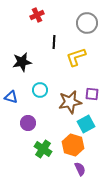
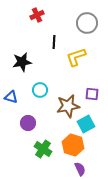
brown star: moved 2 px left, 4 px down
